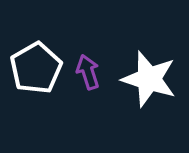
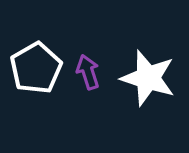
white star: moved 1 px left, 1 px up
